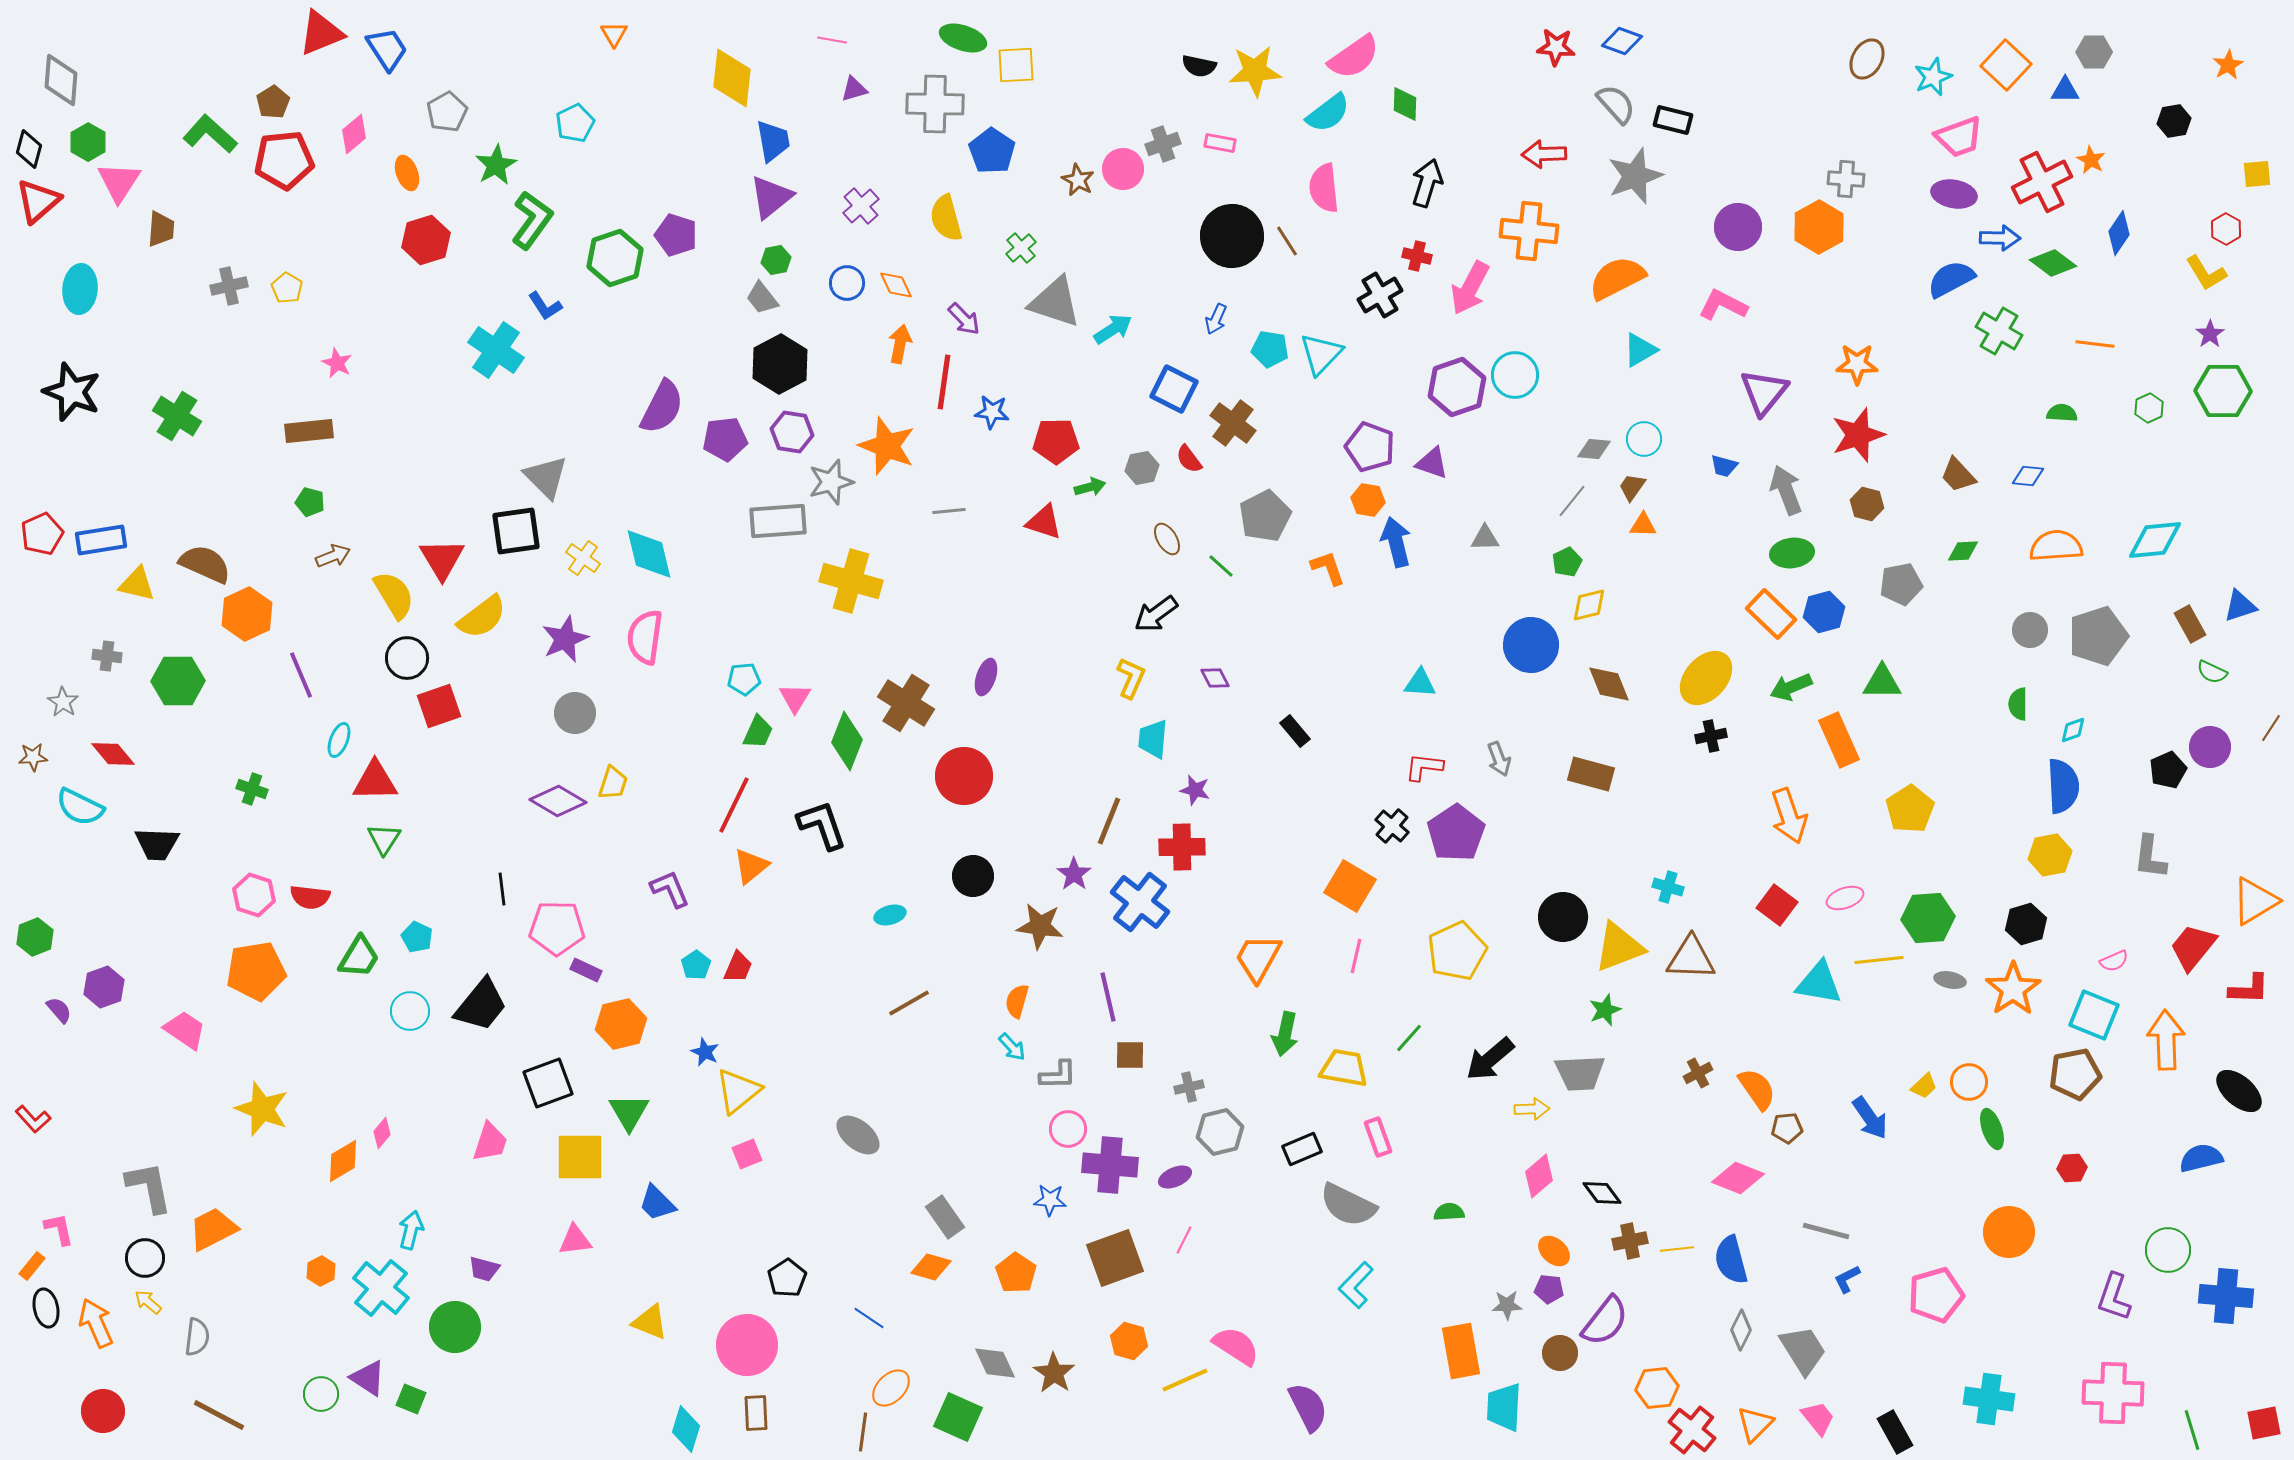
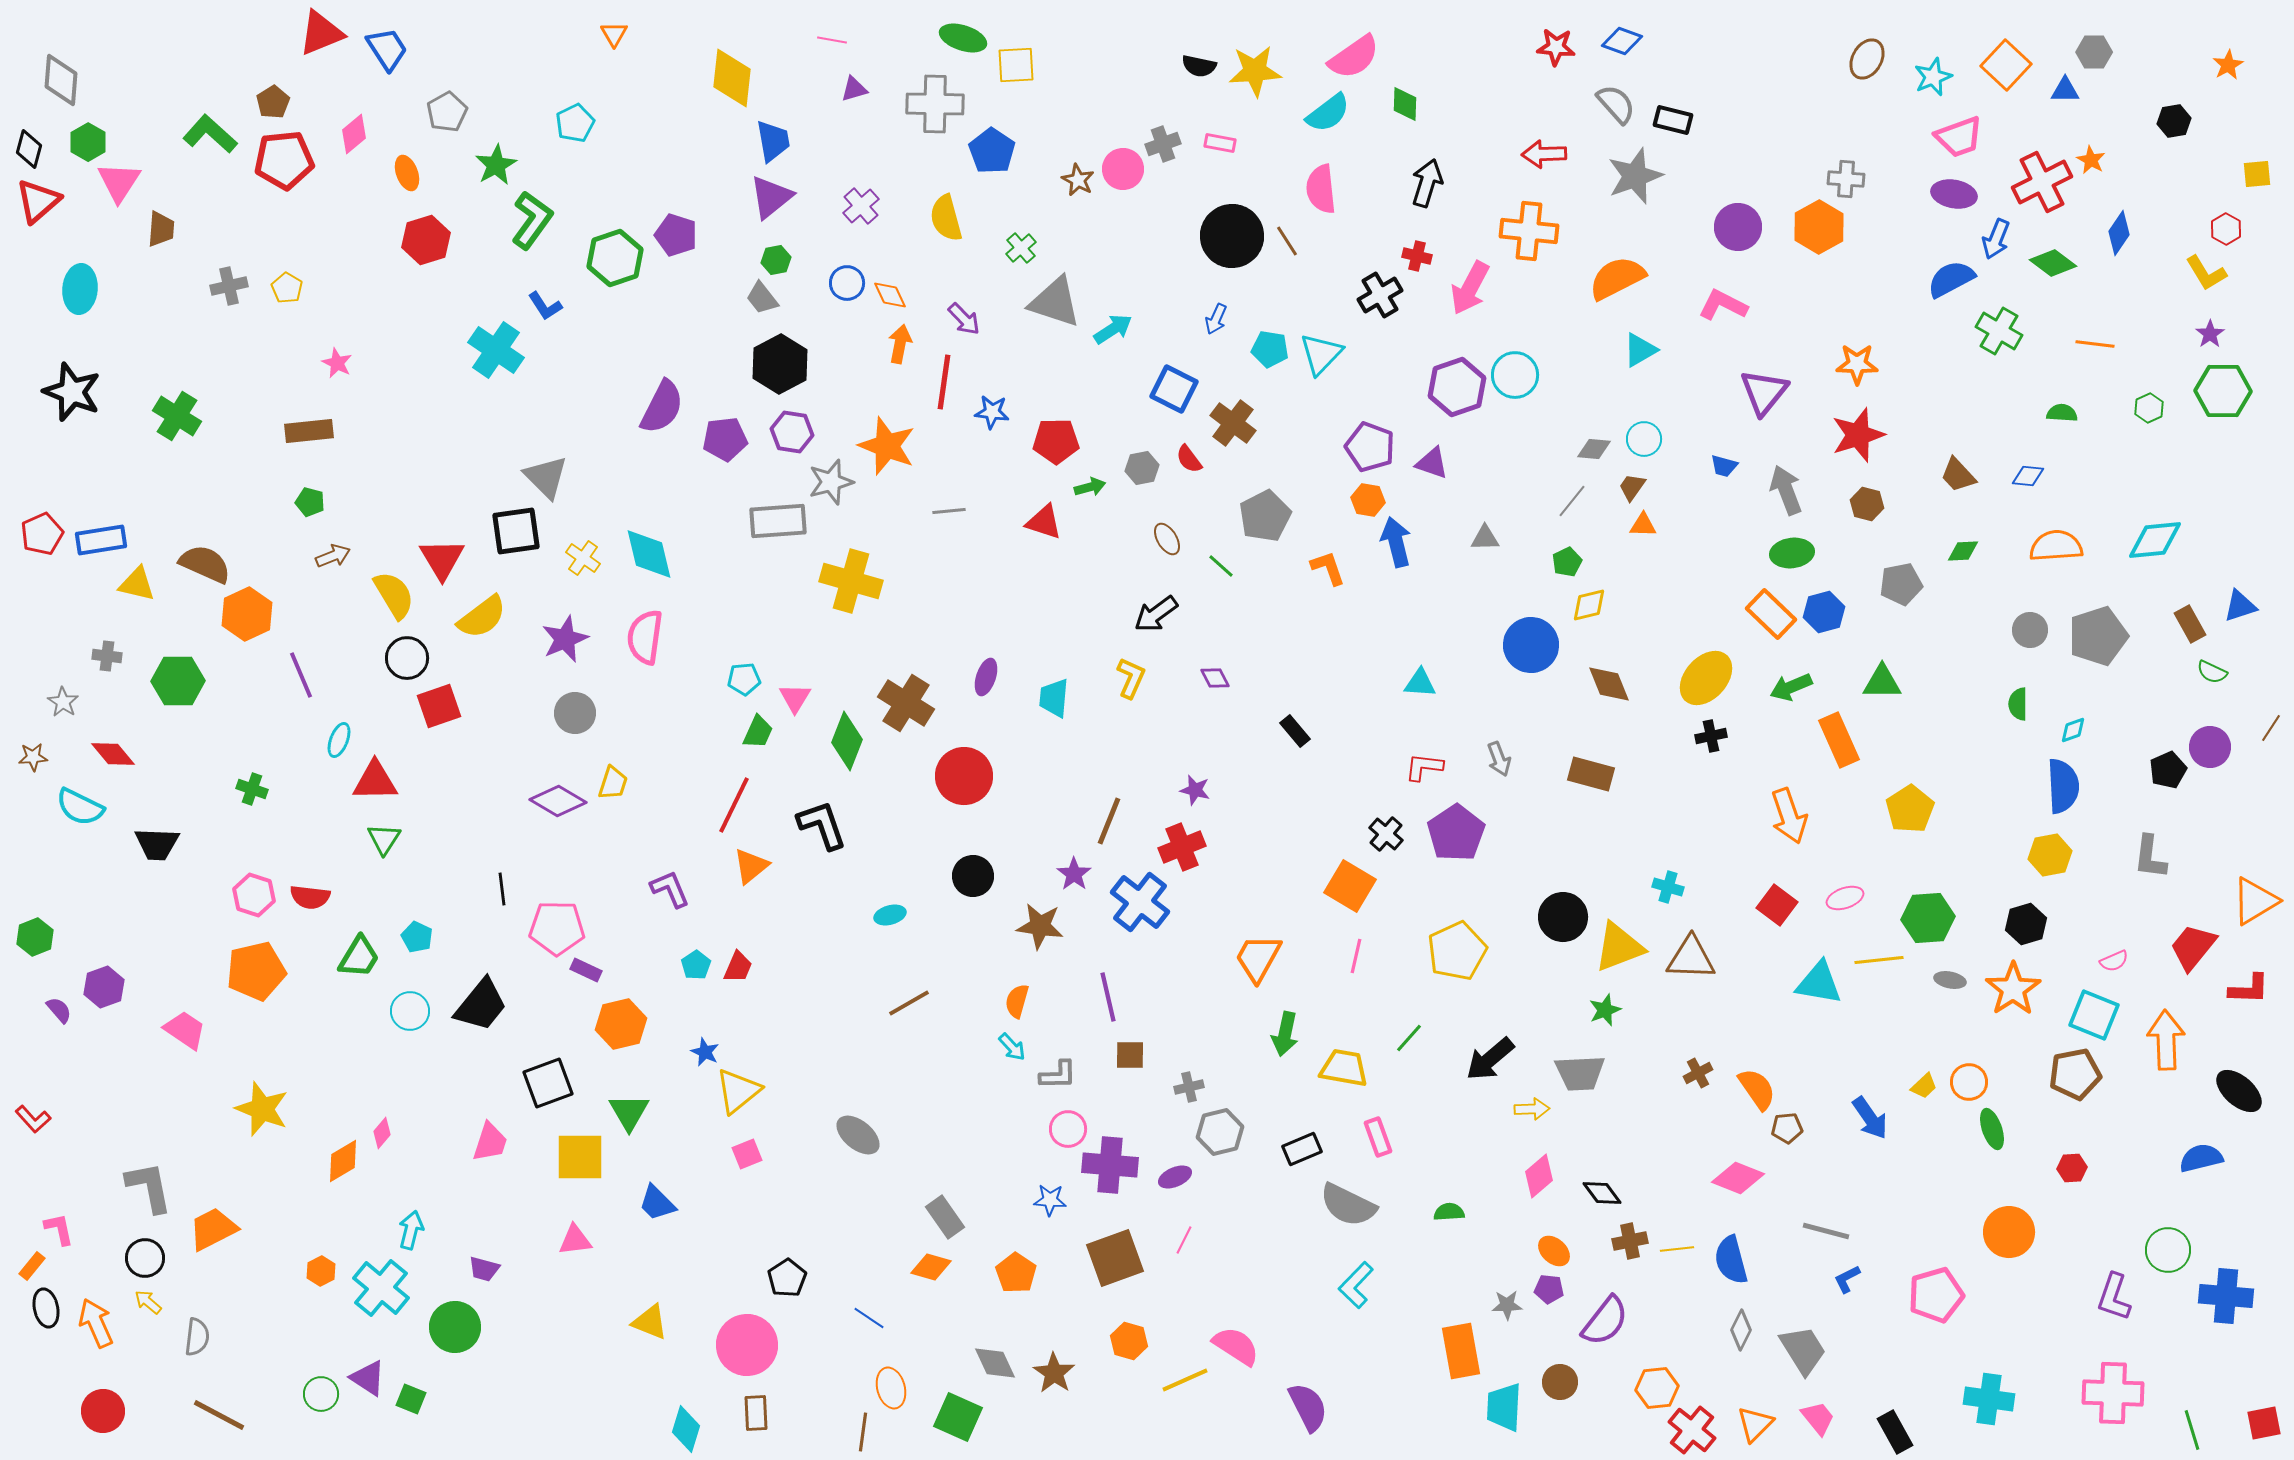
pink semicircle at (1324, 188): moved 3 px left, 1 px down
blue arrow at (2000, 238): moved 4 px left, 1 px down; rotated 111 degrees clockwise
orange diamond at (896, 285): moved 6 px left, 10 px down
cyan trapezoid at (1153, 739): moved 99 px left, 41 px up
black cross at (1392, 826): moved 6 px left, 8 px down
red cross at (1182, 847): rotated 21 degrees counterclockwise
orange pentagon at (256, 971): rotated 4 degrees counterclockwise
brown circle at (1560, 1353): moved 29 px down
orange ellipse at (891, 1388): rotated 60 degrees counterclockwise
